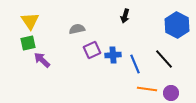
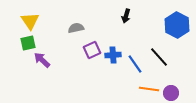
black arrow: moved 1 px right
gray semicircle: moved 1 px left, 1 px up
black line: moved 5 px left, 2 px up
blue line: rotated 12 degrees counterclockwise
orange line: moved 2 px right
